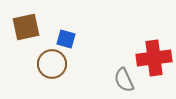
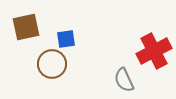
blue square: rotated 24 degrees counterclockwise
red cross: moved 7 px up; rotated 20 degrees counterclockwise
